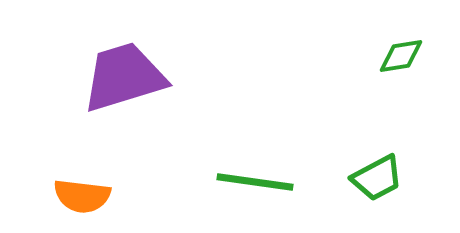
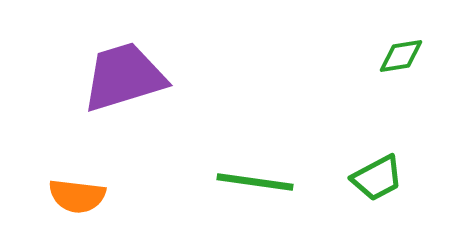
orange semicircle: moved 5 px left
